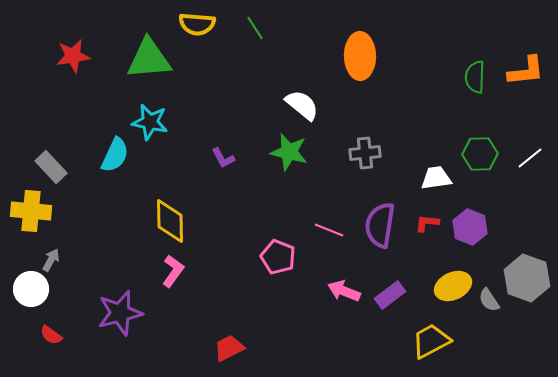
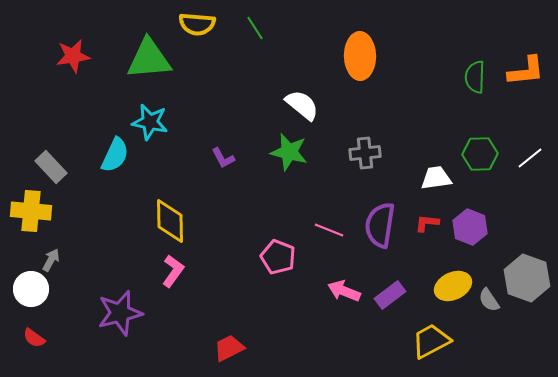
red semicircle: moved 17 px left, 3 px down
